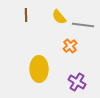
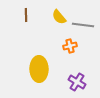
orange cross: rotated 24 degrees clockwise
